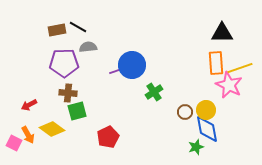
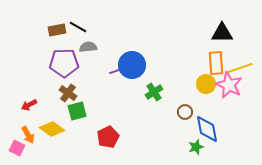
brown cross: rotated 30 degrees clockwise
yellow circle: moved 26 px up
pink square: moved 3 px right, 5 px down
